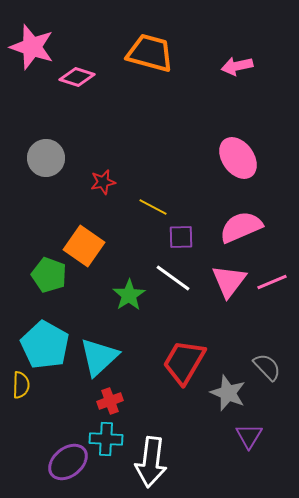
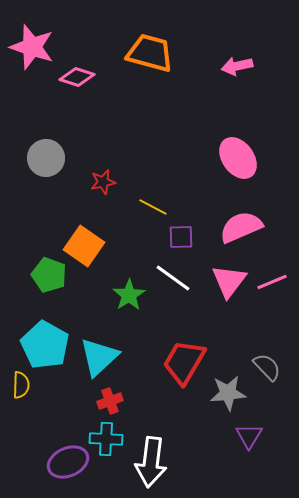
gray star: rotated 27 degrees counterclockwise
purple ellipse: rotated 15 degrees clockwise
